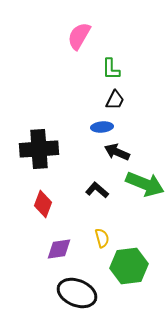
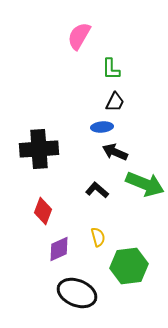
black trapezoid: moved 2 px down
black arrow: moved 2 px left
red diamond: moved 7 px down
yellow semicircle: moved 4 px left, 1 px up
purple diamond: rotated 16 degrees counterclockwise
